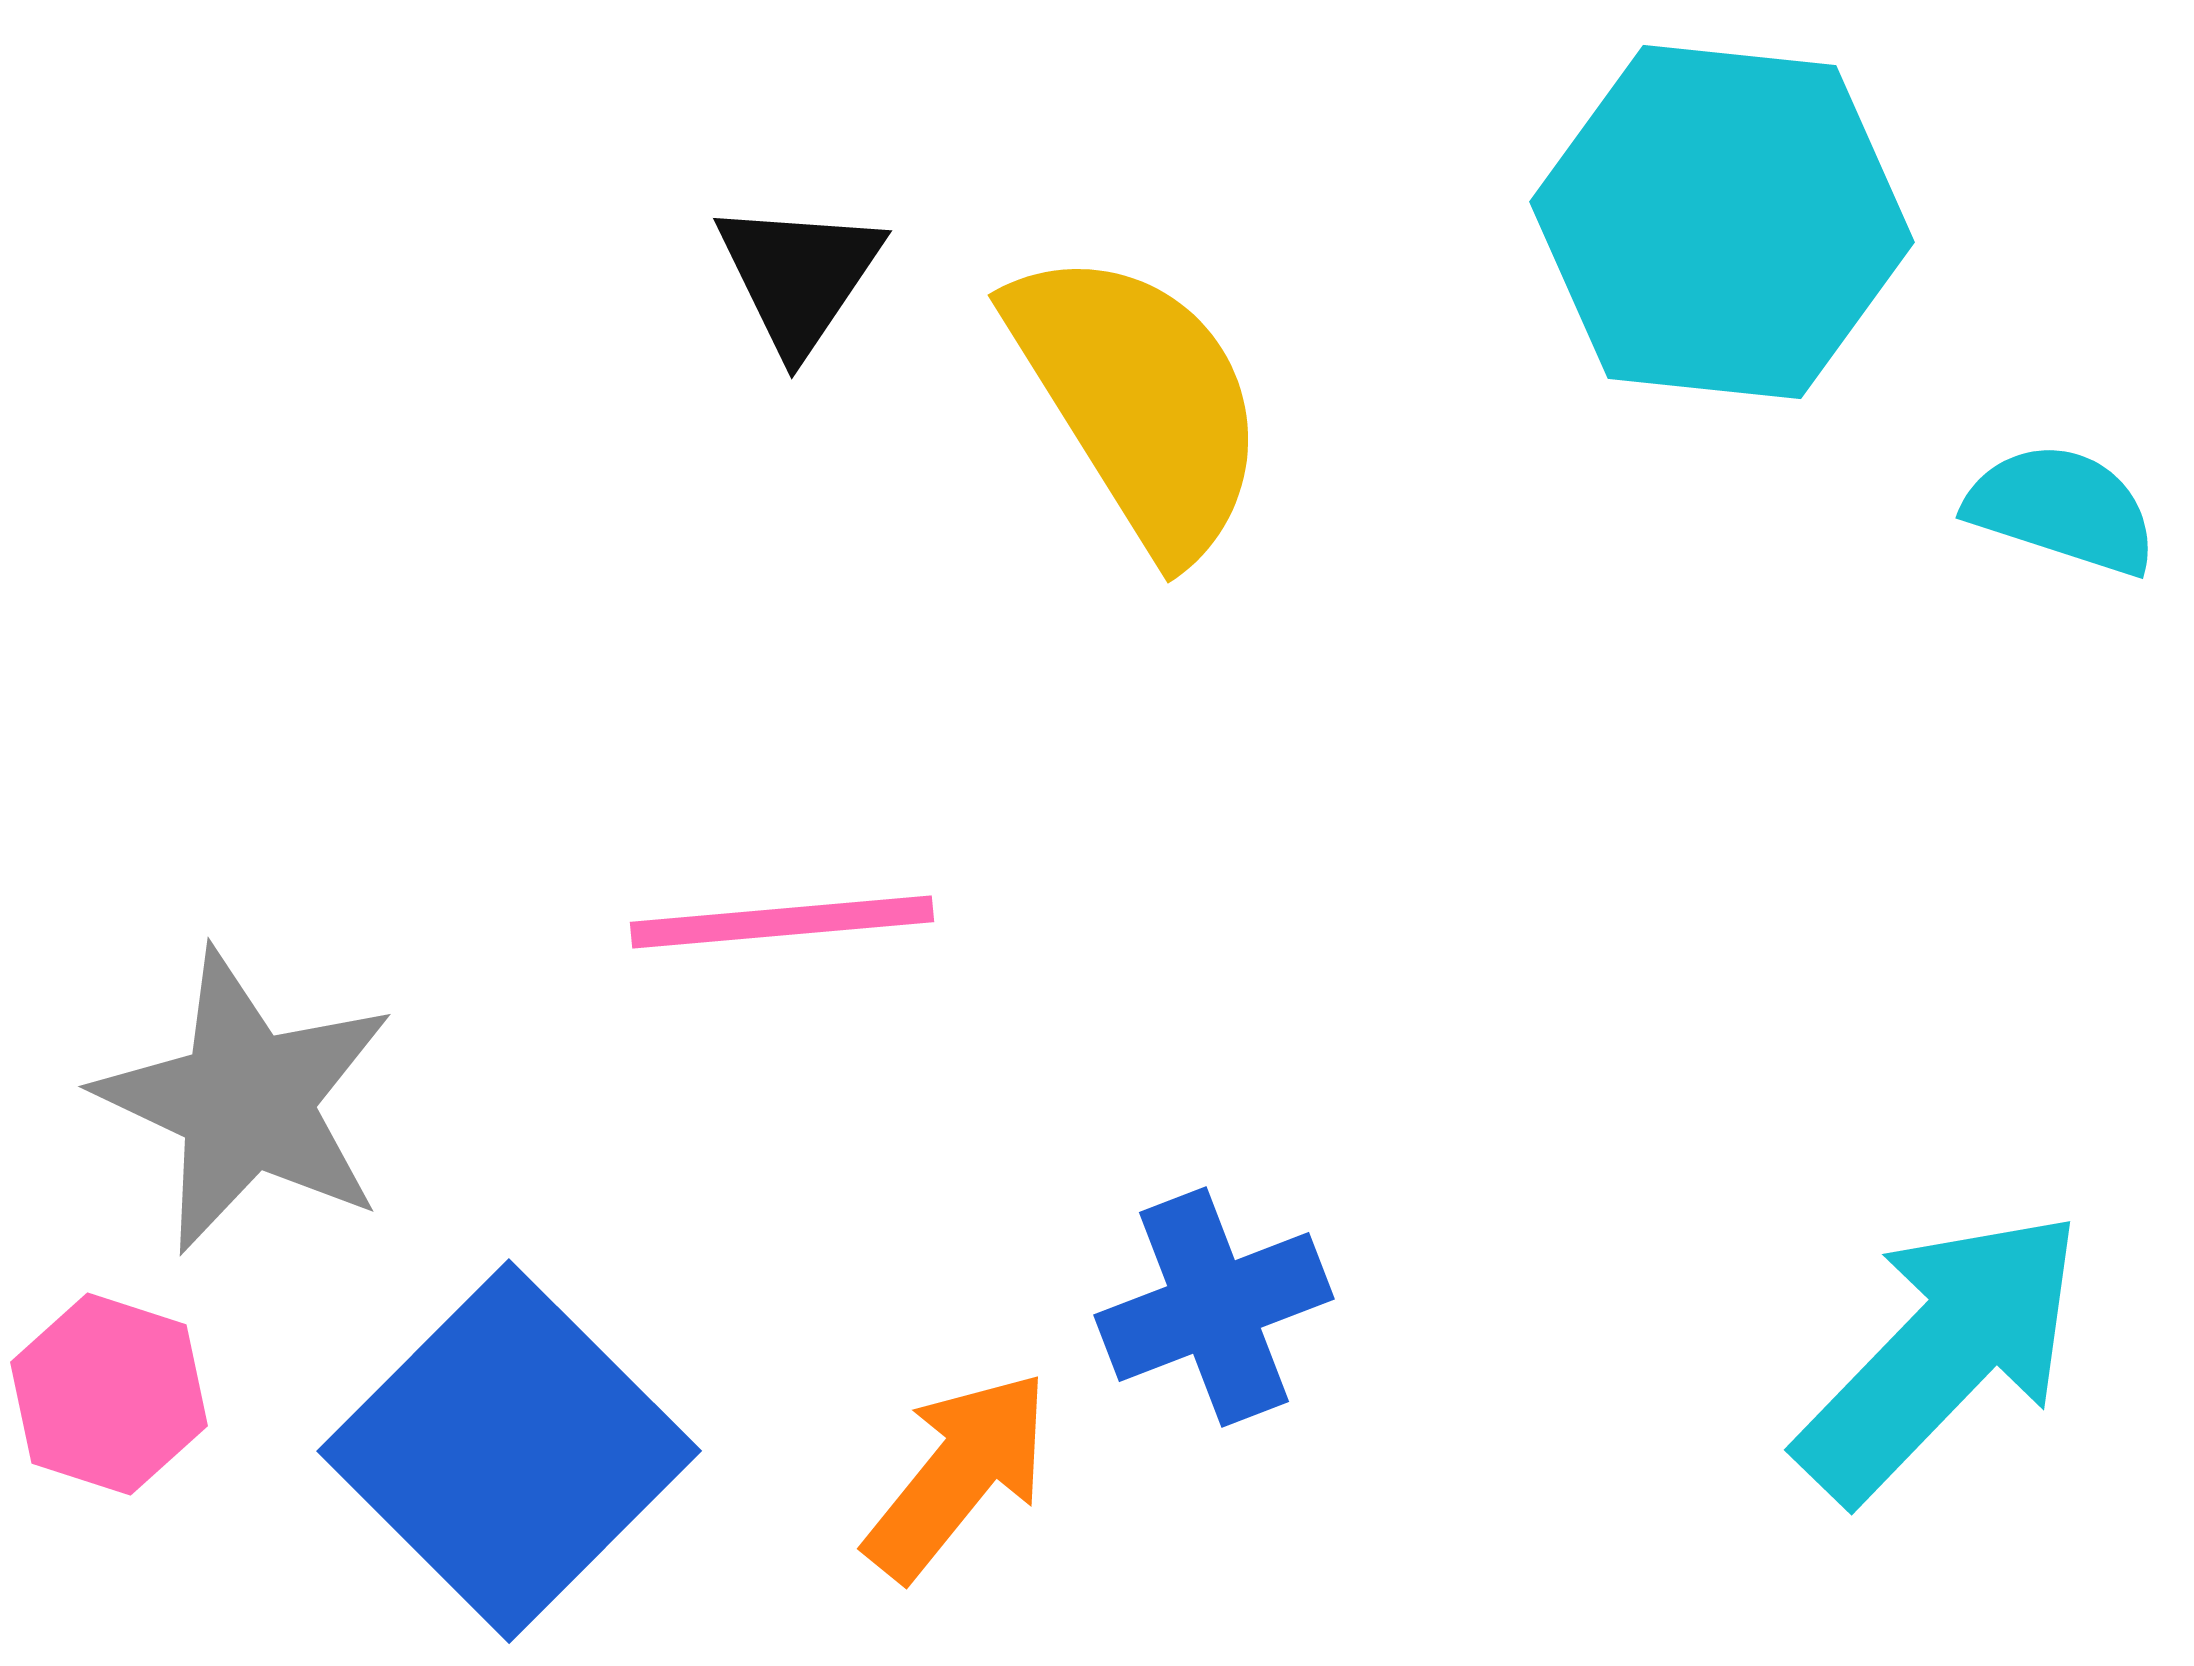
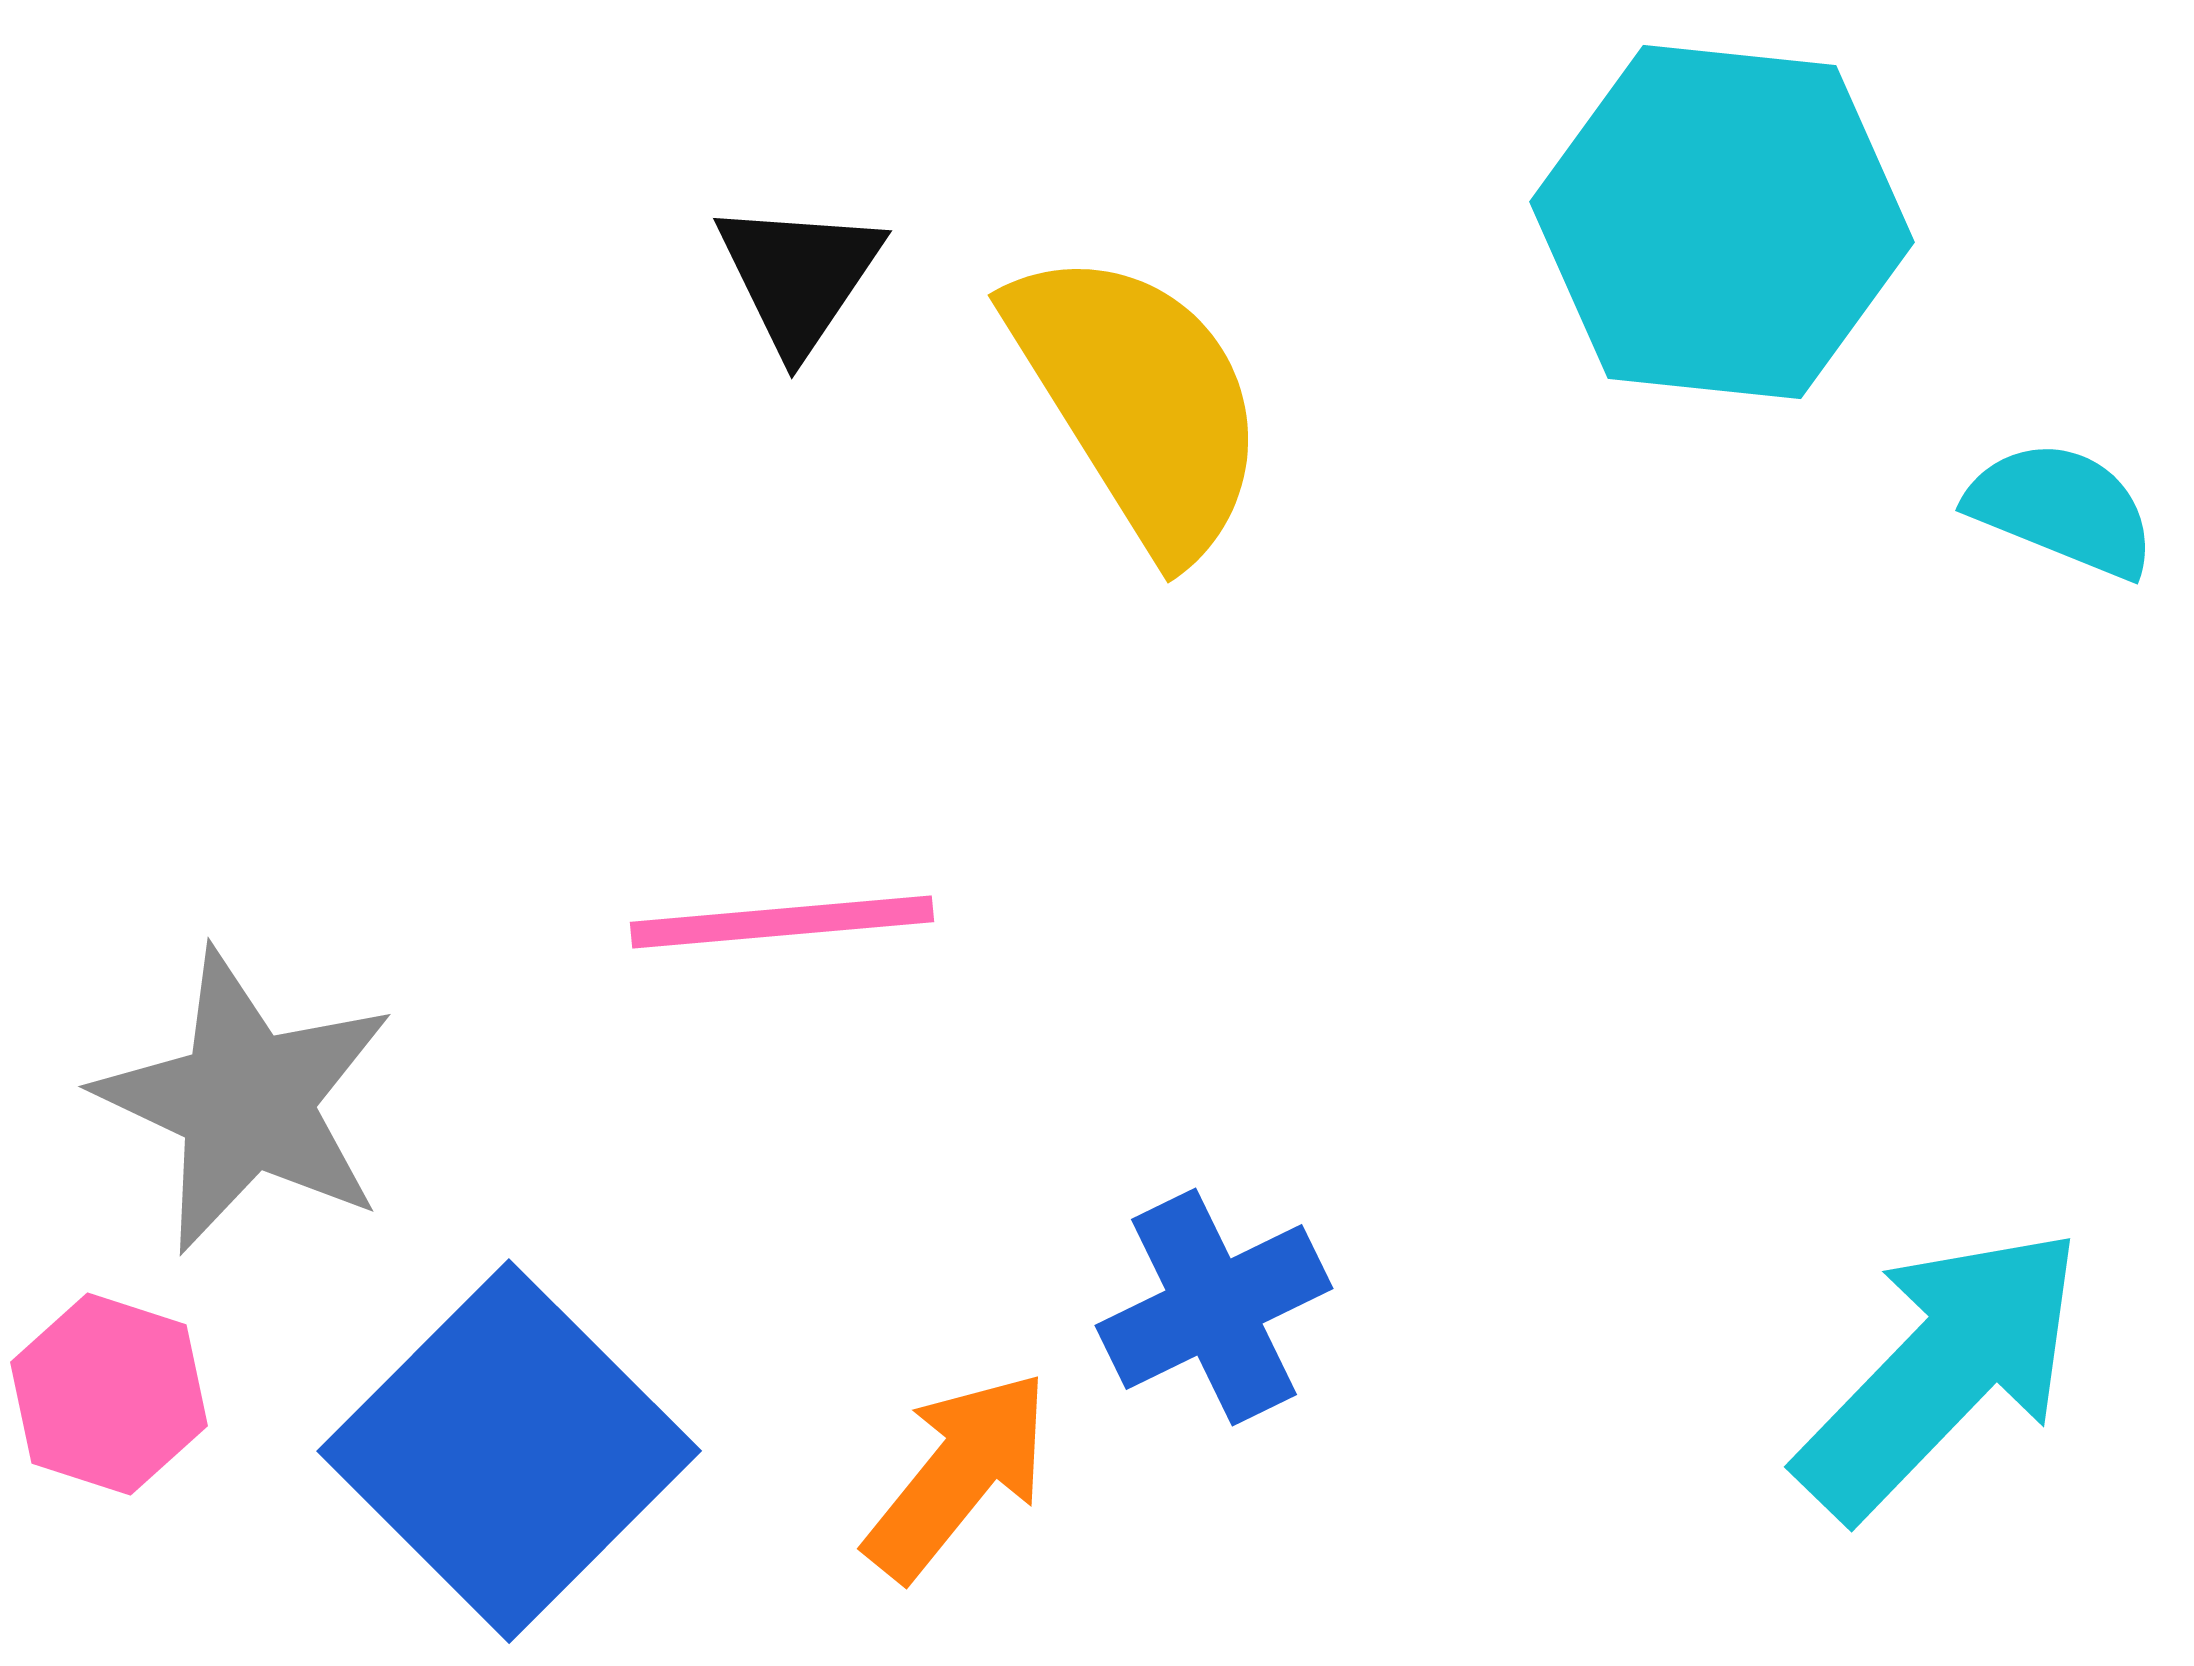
cyan semicircle: rotated 4 degrees clockwise
blue cross: rotated 5 degrees counterclockwise
cyan arrow: moved 17 px down
